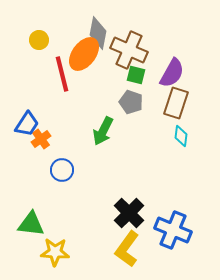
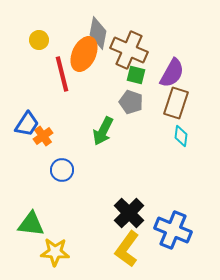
orange ellipse: rotated 12 degrees counterclockwise
orange cross: moved 2 px right, 3 px up
